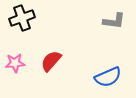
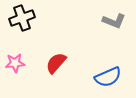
gray L-shape: rotated 15 degrees clockwise
red semicircle: moved 5 px right, 2 px down
